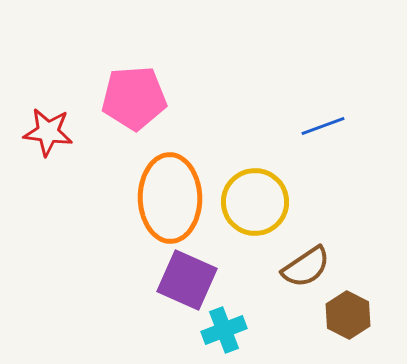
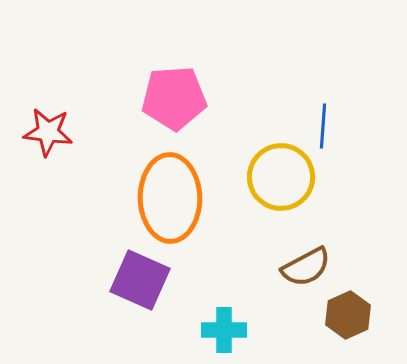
pink pentagon: moved 40 px right
blue line: rotated 66 degrees counterclockwise
yellow circle: moved 26 px right, 25 px up
brown semicircle: rotated 6 degrees clockwise
purple square: moved 47 px left
brown hexagon: rotated 9 degrees clockwise
cyan cross: rotated 21 degrees clockwise
